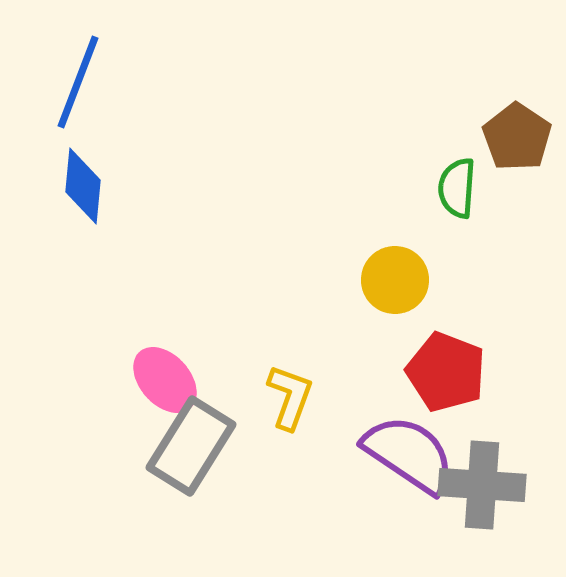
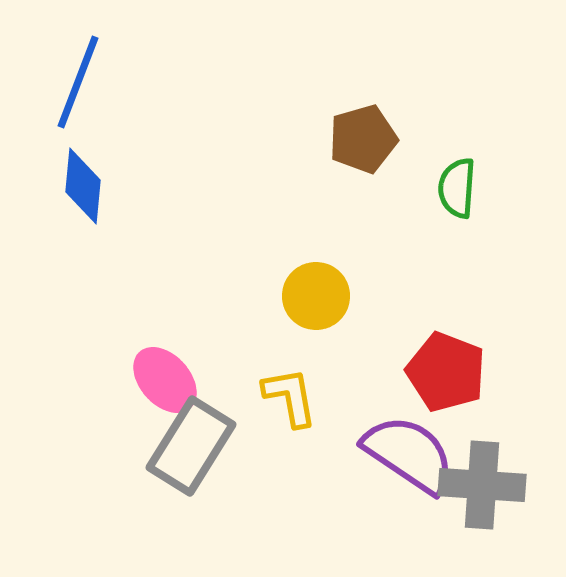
brown pentagon: moved 154 px left, 2 px down; rotated 22 degrees clockwise
yellow circle: moved 79 px left, 16 px down
yellow L-shape: rotated 30 degrees counterclockwise
